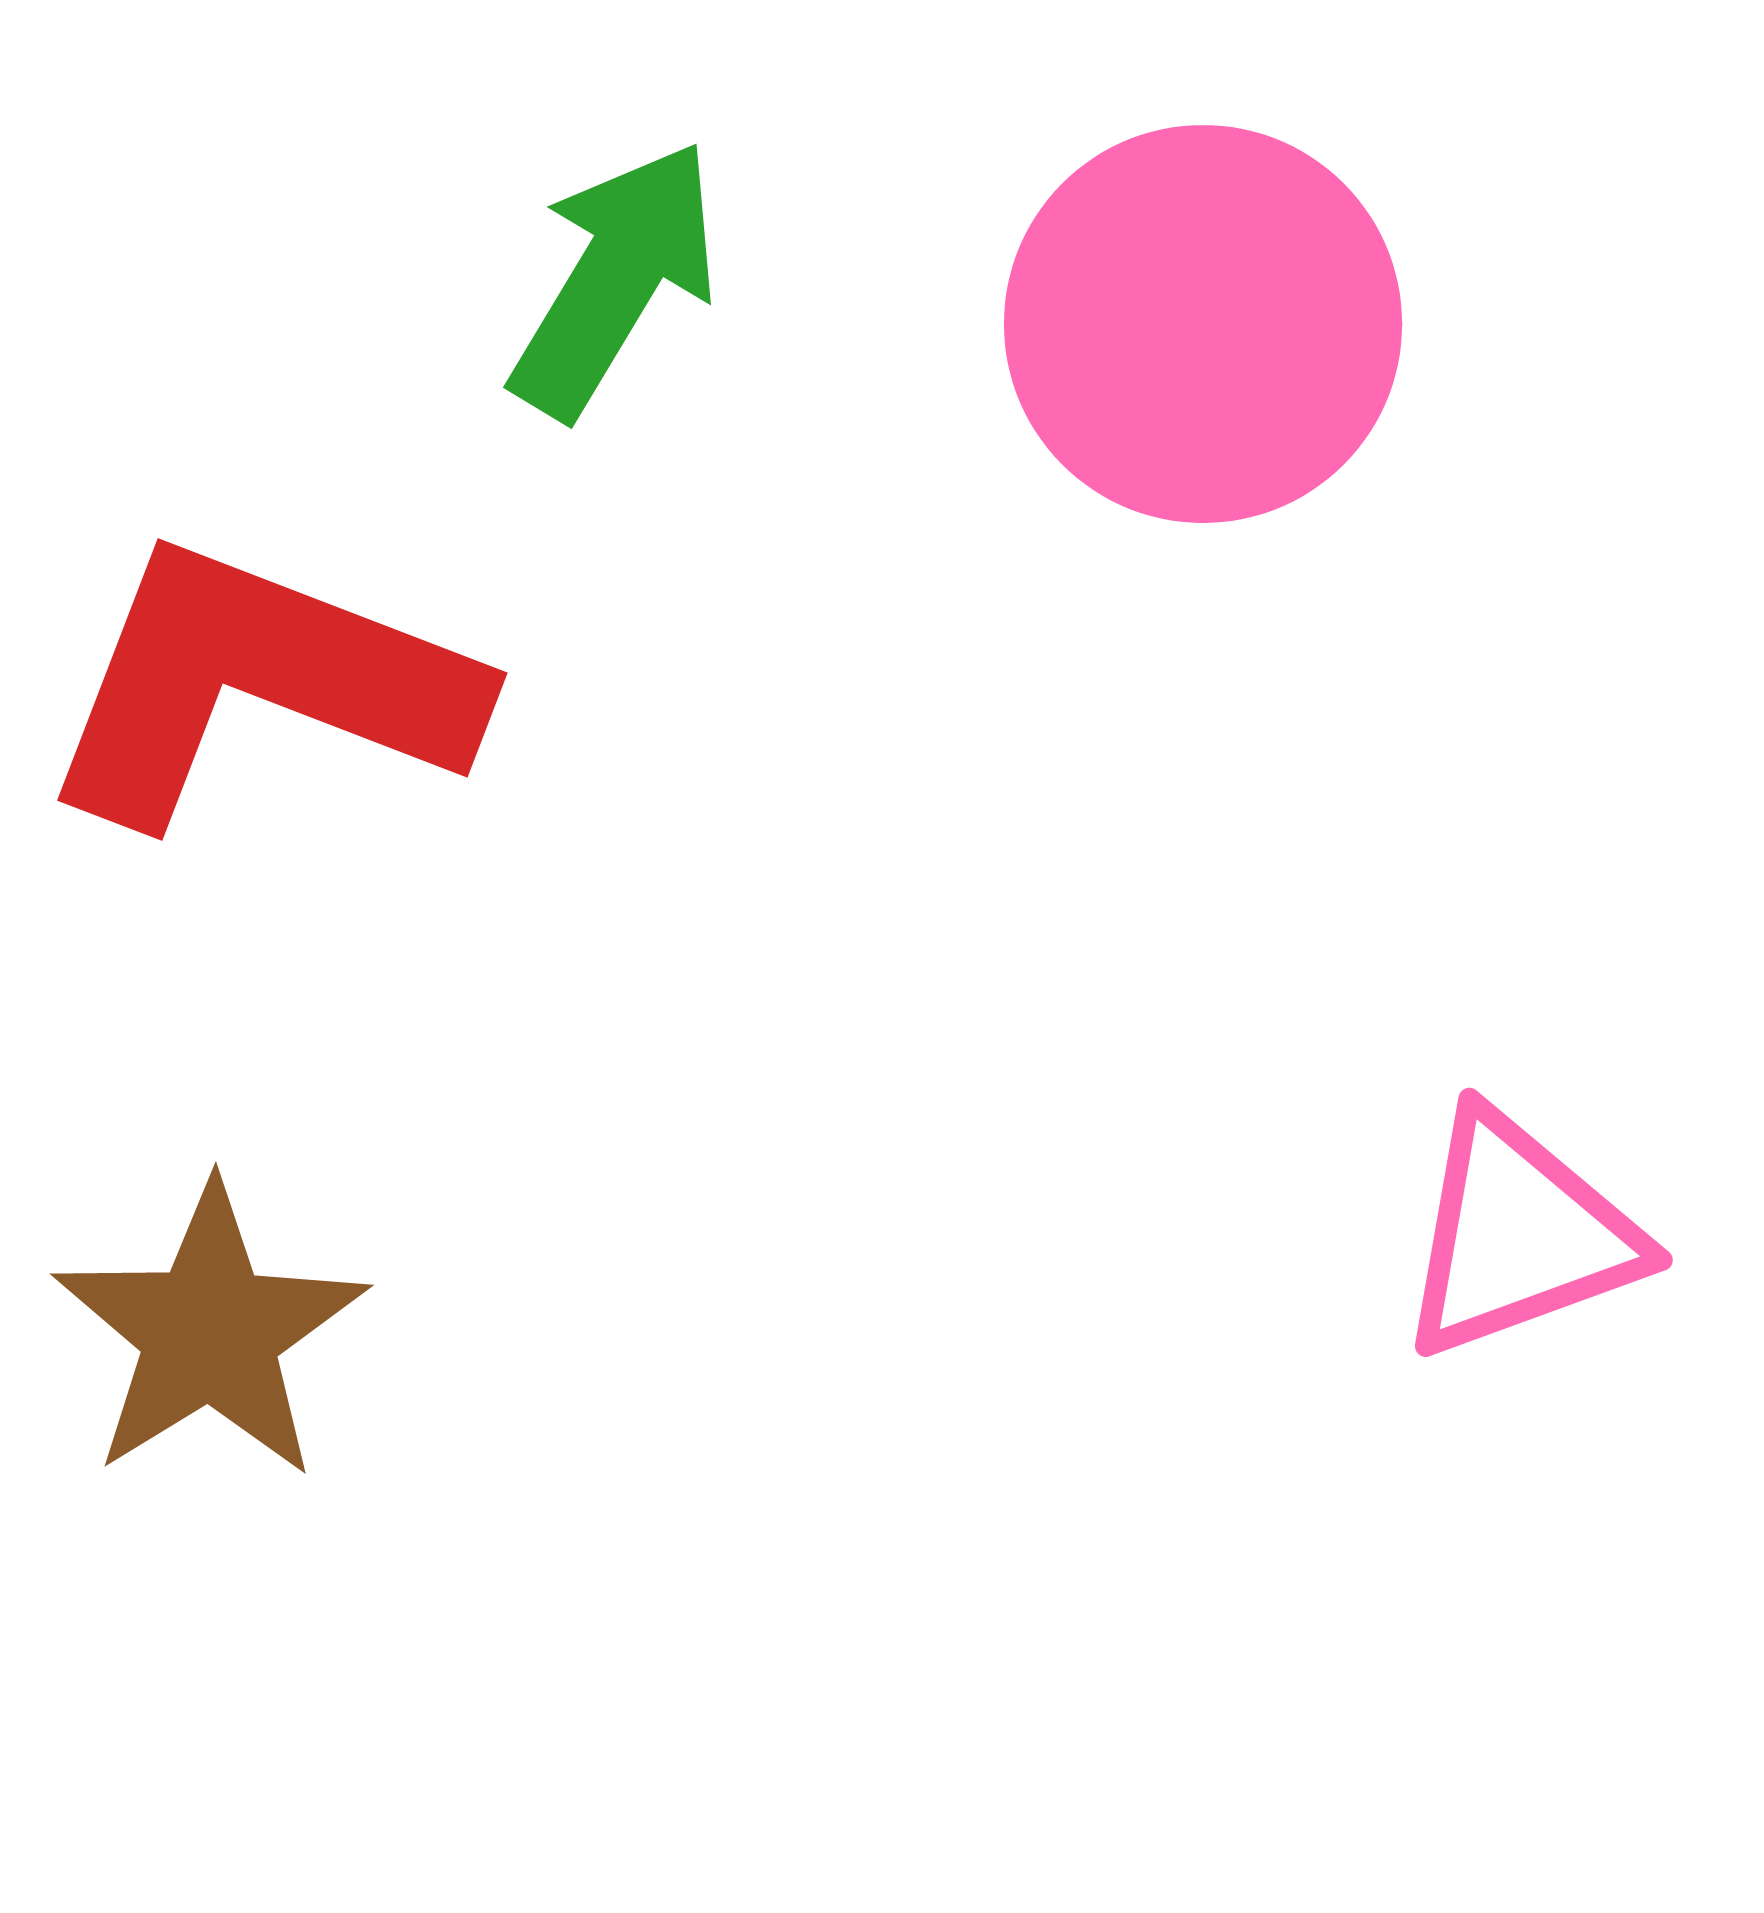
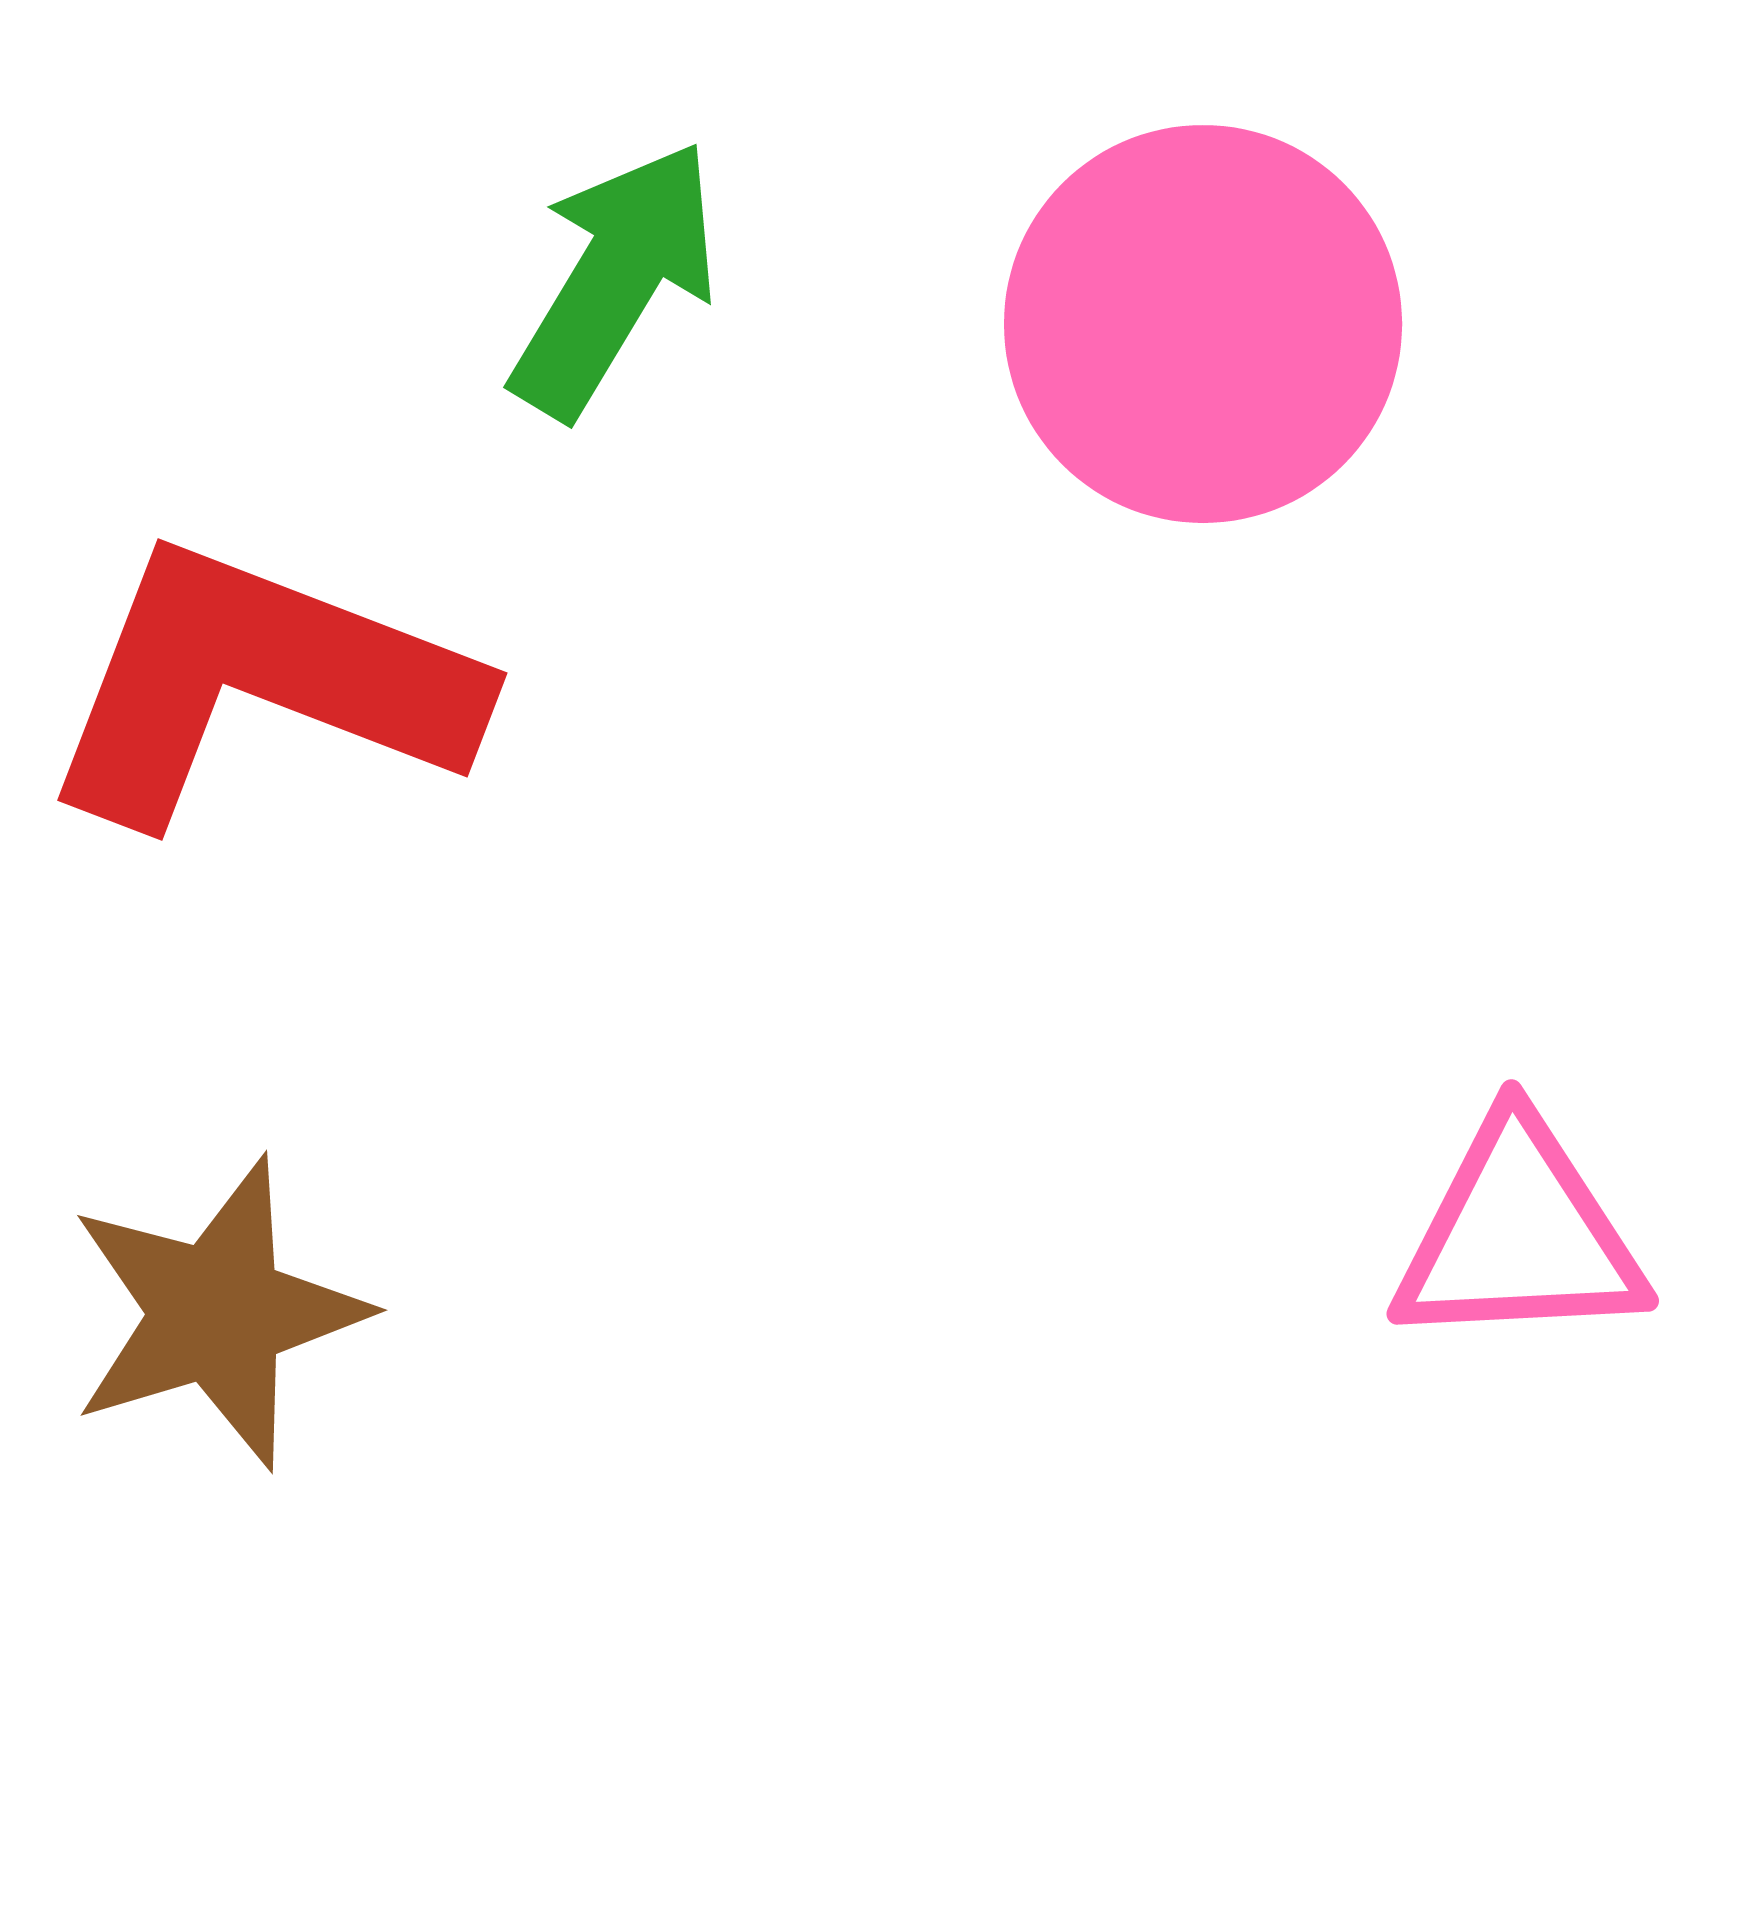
pink triangle: rotated 17 degrees clockwise
brown star: moved 7 px right, 19 px up; rotated 15 degrees clockwise
